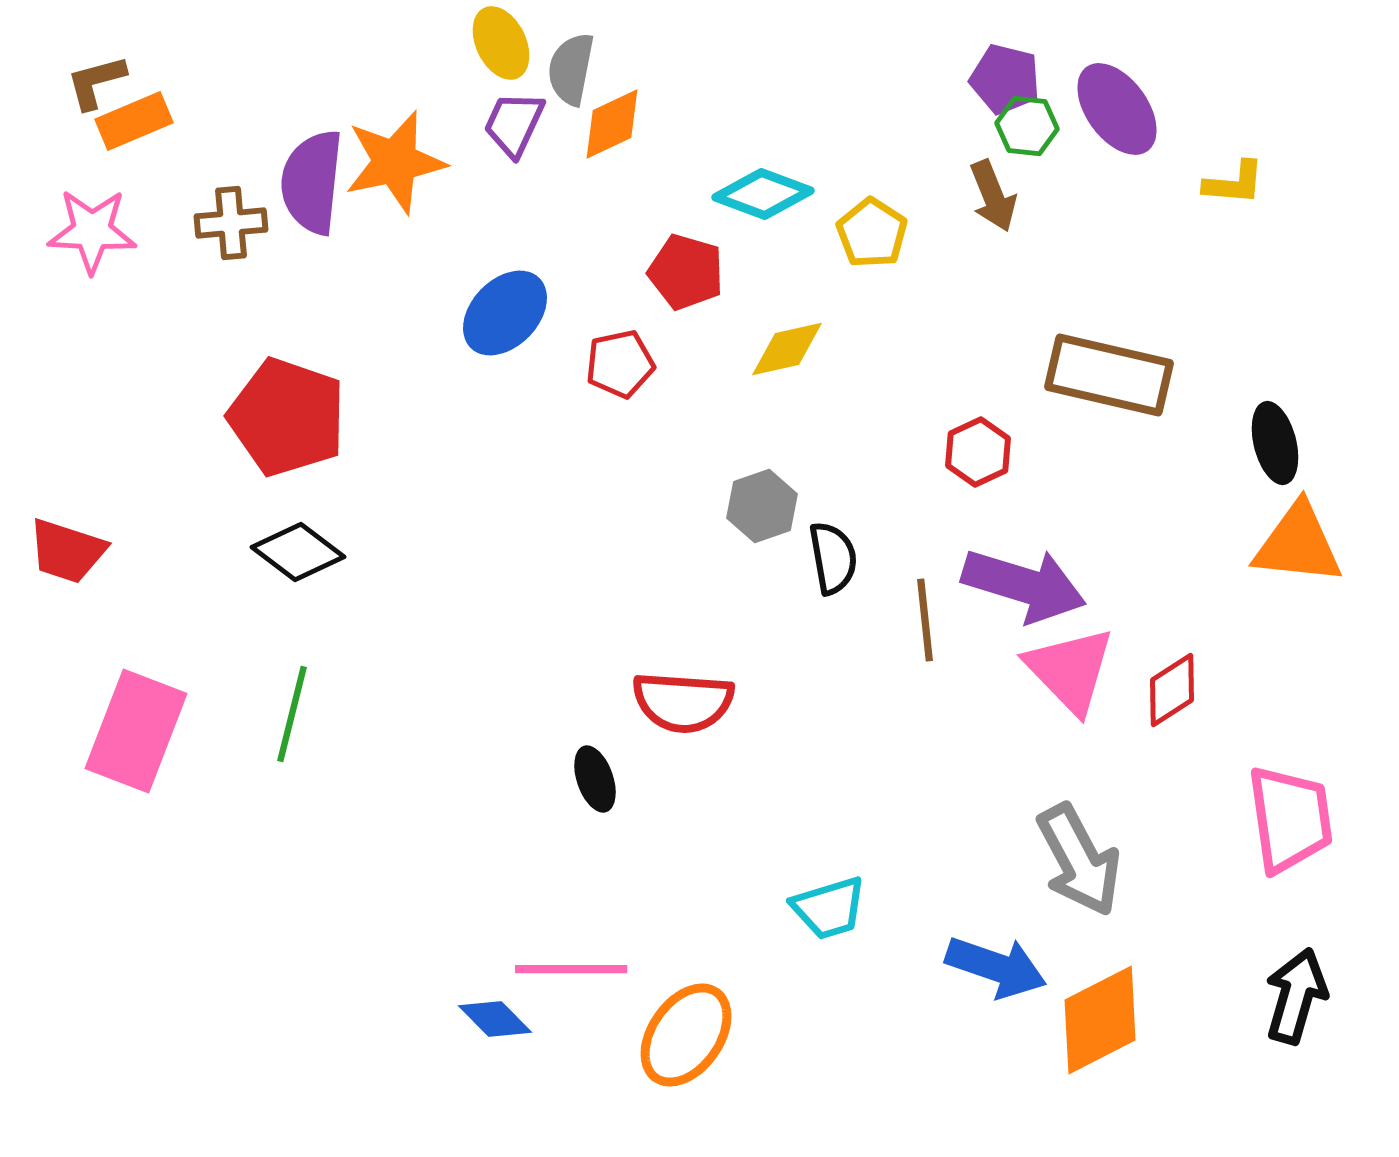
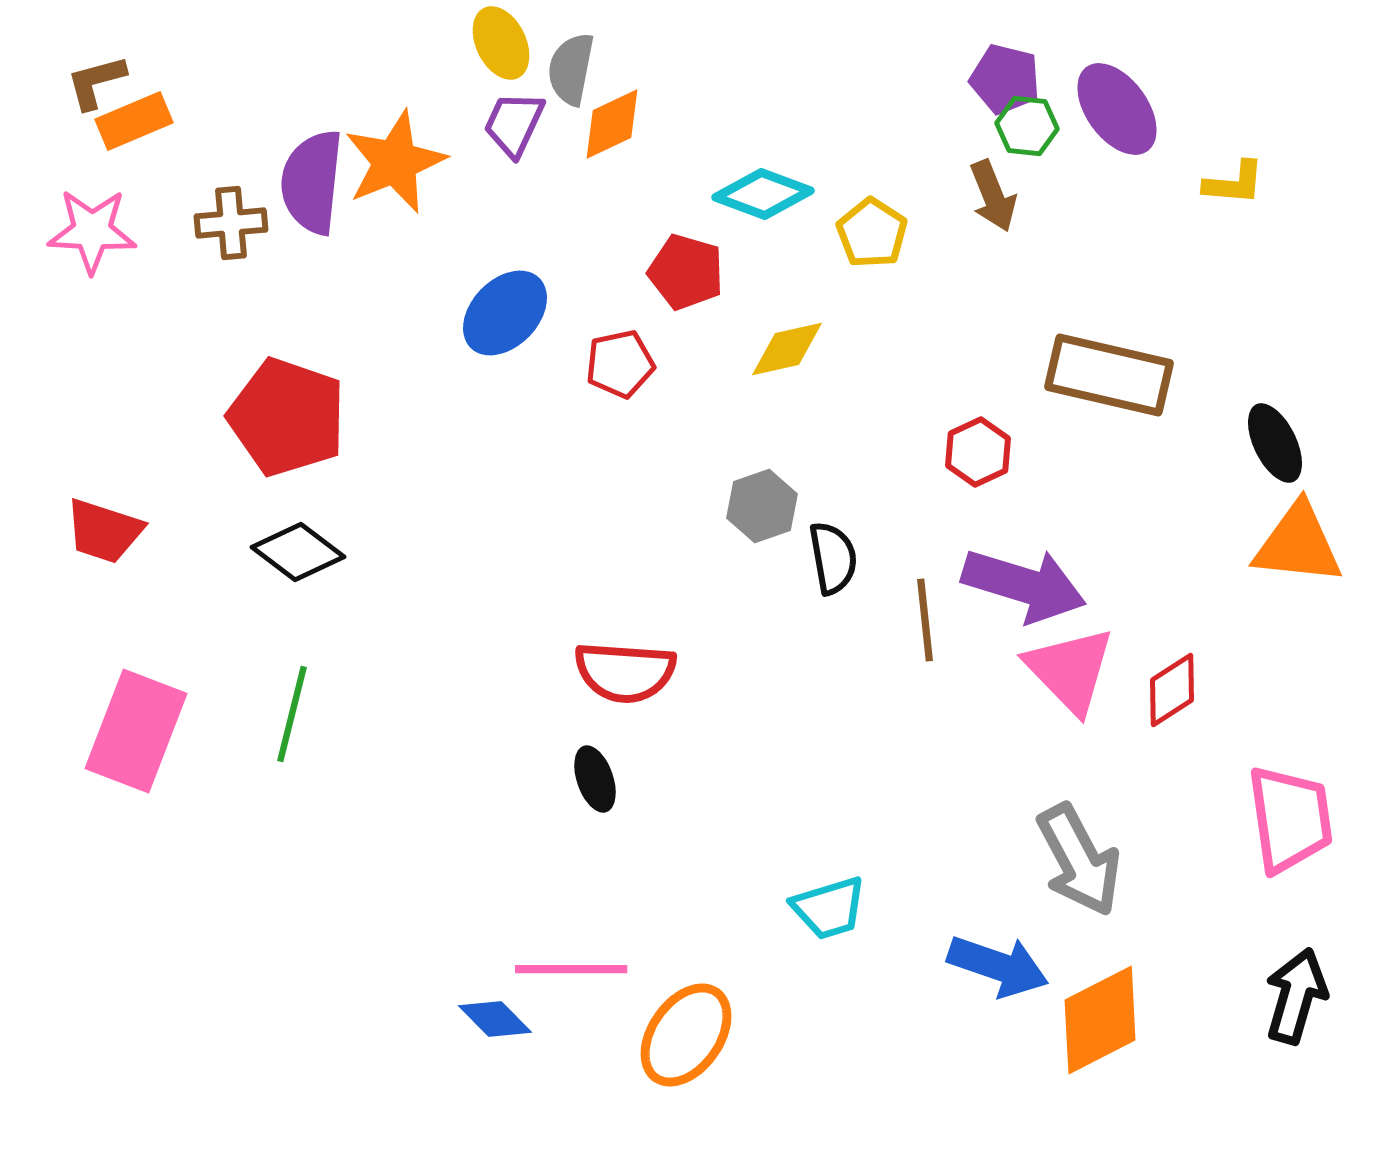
orange star at (395, 162): rotated 10 degrees counterclockwise
black ellipse at (1275, 443): rotated 12 degrees counterclockwise
red trapezoid at (67, 551): moved 37 px right, 20 px up
red semicircle at (683, 702): moved 58 px left, 30 px up
blue arrow at (996, 967): moved 2 px right, 1 px up
